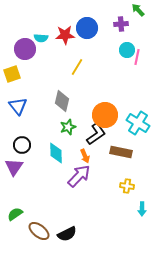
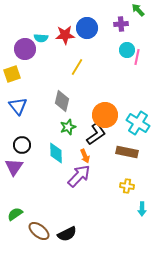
brown rectangle: moved 6 px right
